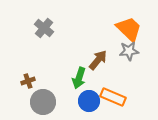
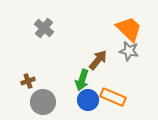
gray star: rotated 18 degrees clockwise
green arrow: moved 3 px right, 2 px down
blue circle: moved 1 px left, 1 px up
